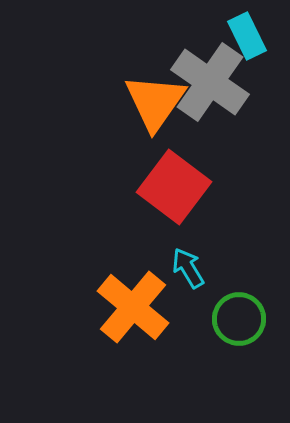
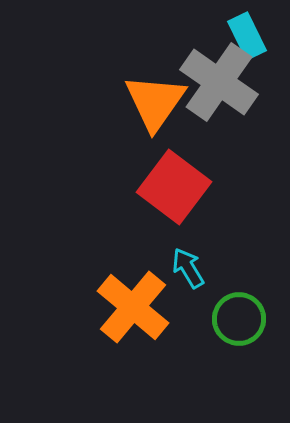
gray cross: moved 9 px right
